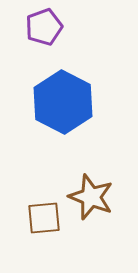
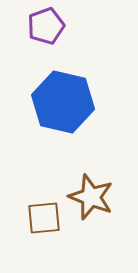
purple pentagon: moved 2 px right, 1 px up
blue hexagon: rotated 14 degrees counterclockwise
